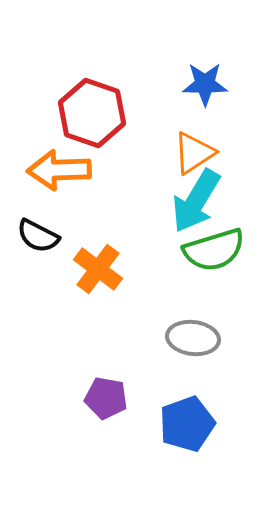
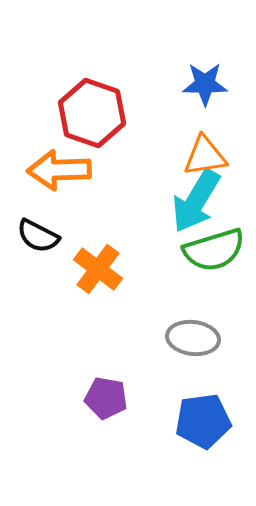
orange triangle: moved 11 px right, 3 px down; rotated 24 degrees clockwise
blue pentagon: moved 16 px right, 3 px up; rotated 12 degrees clockwise
